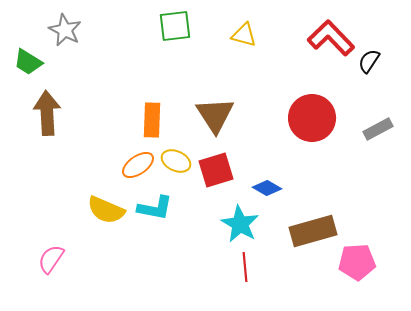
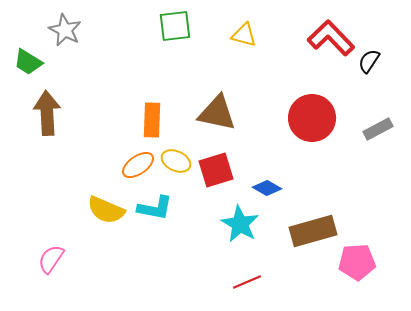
brown triangle: moved 2 px right, 2 px up; rotated 45 degrees counterclockwise
red line: moved 2 px right, 15 px down; rotated 72 degrees clockwise
